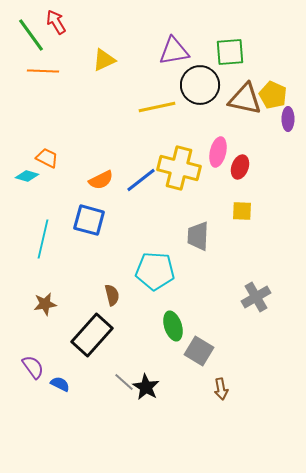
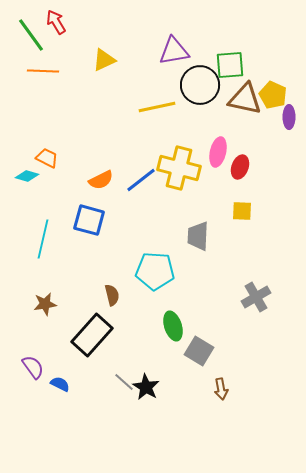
green square: moved 13 px down
purple ellipse: moved 1 px right, 2 px up
